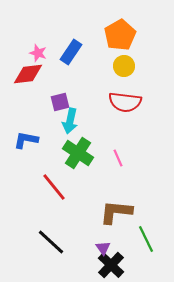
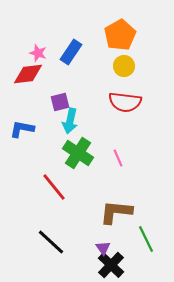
blue L-shape: moved 4 px left, 11 px up
